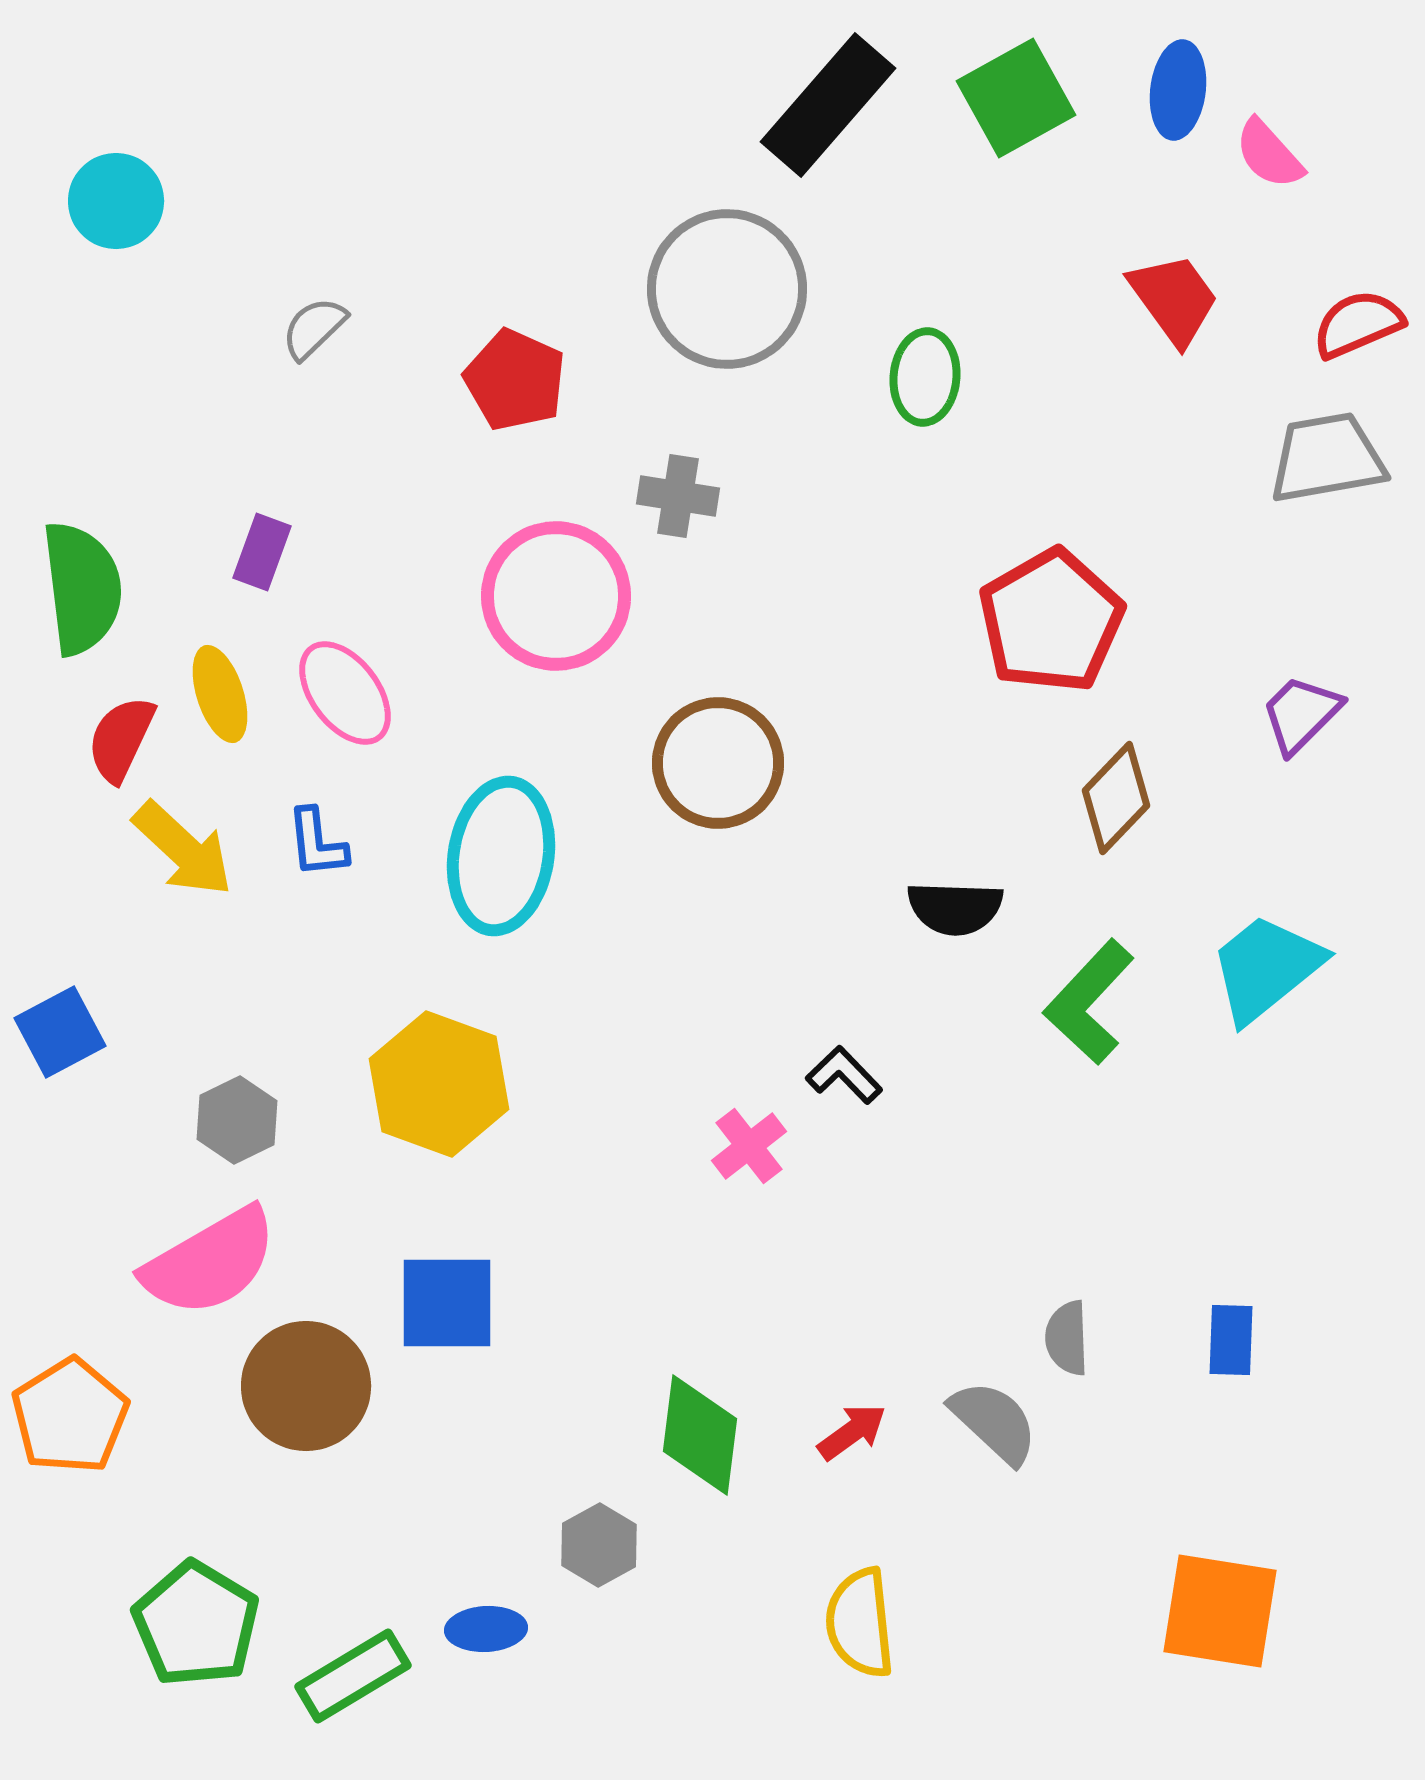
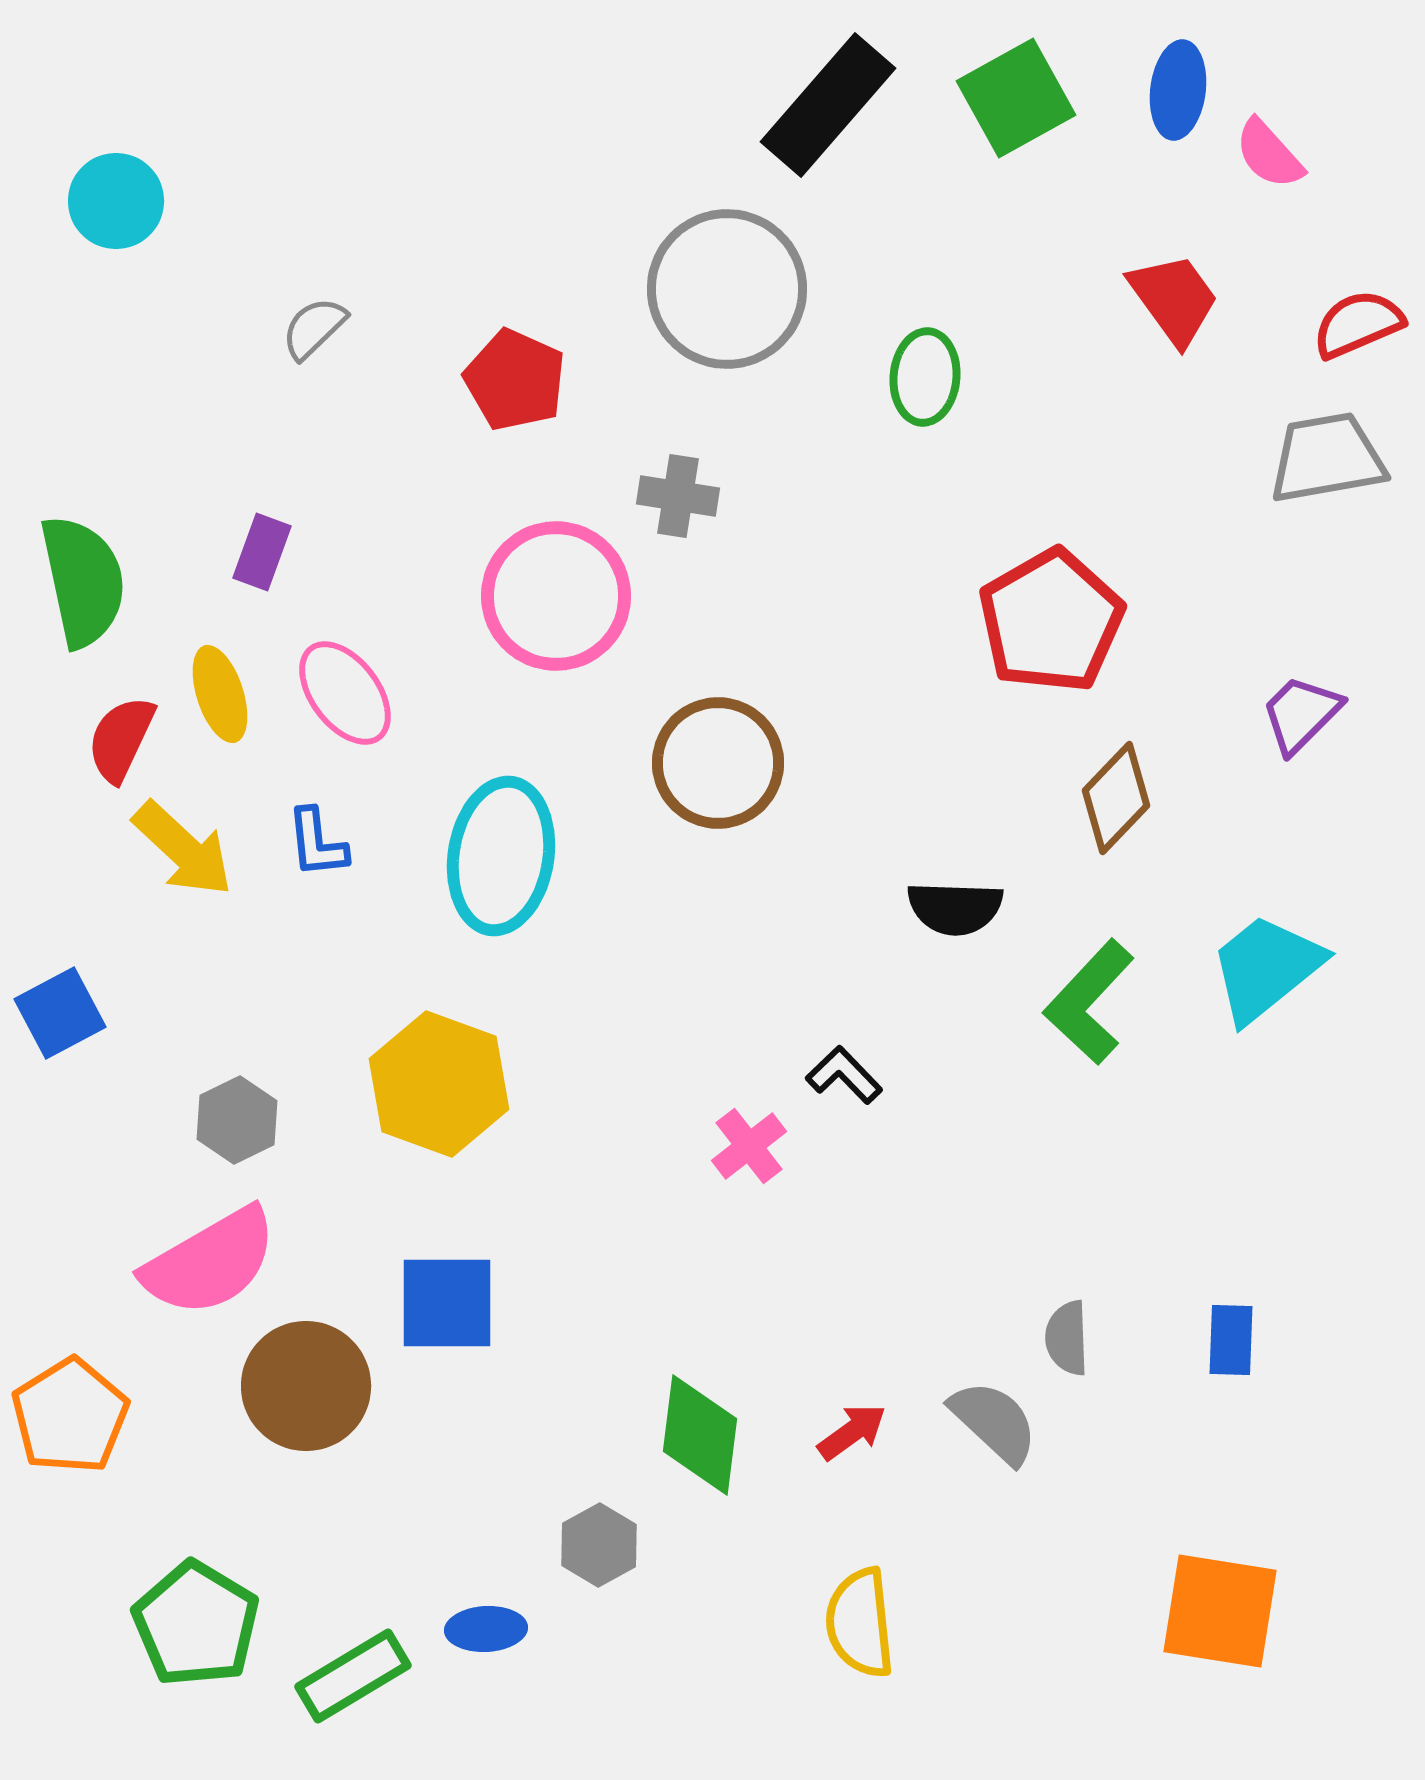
green semicircle at (82, 588): moved 1 px right, 7 px up; rotated 5 degrees counterclockwise
blue square at (60, 1032): moved 19 px up
